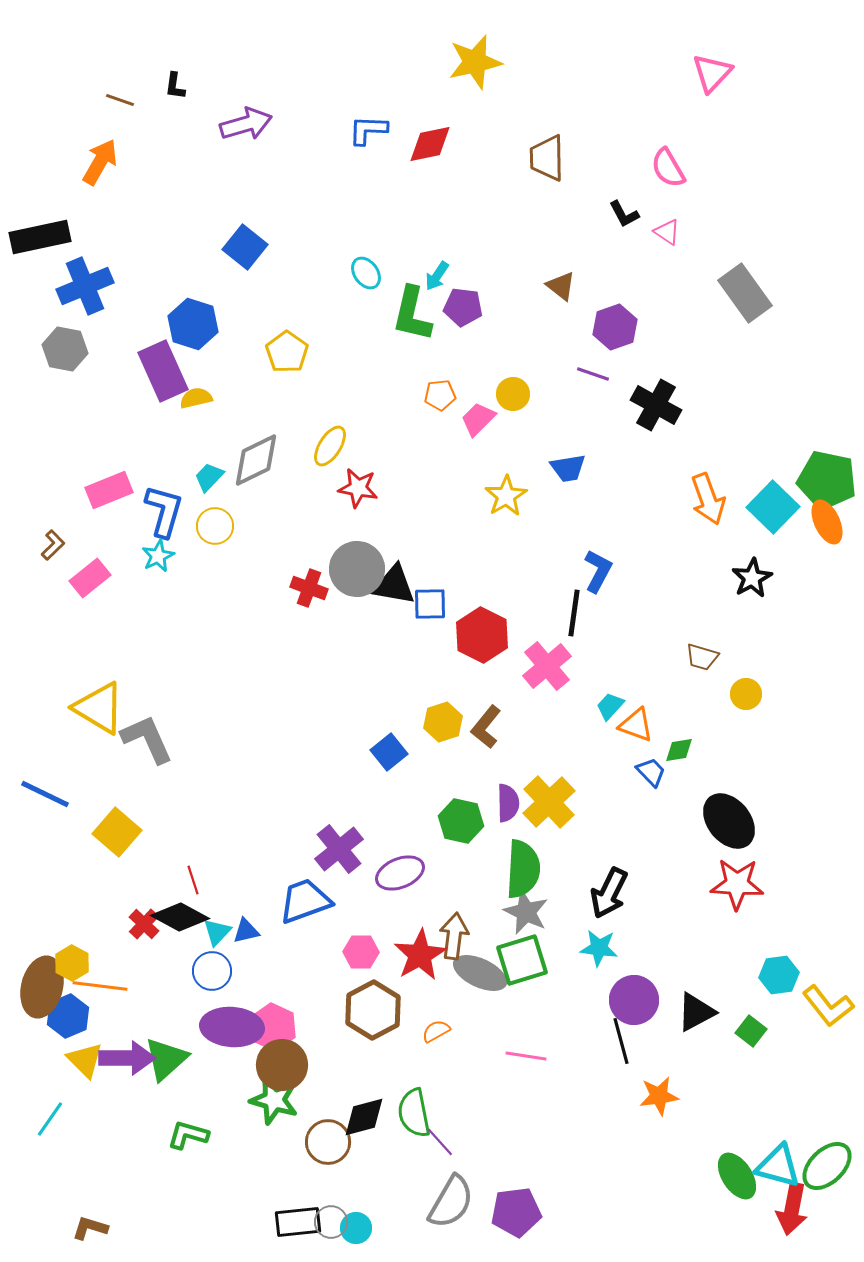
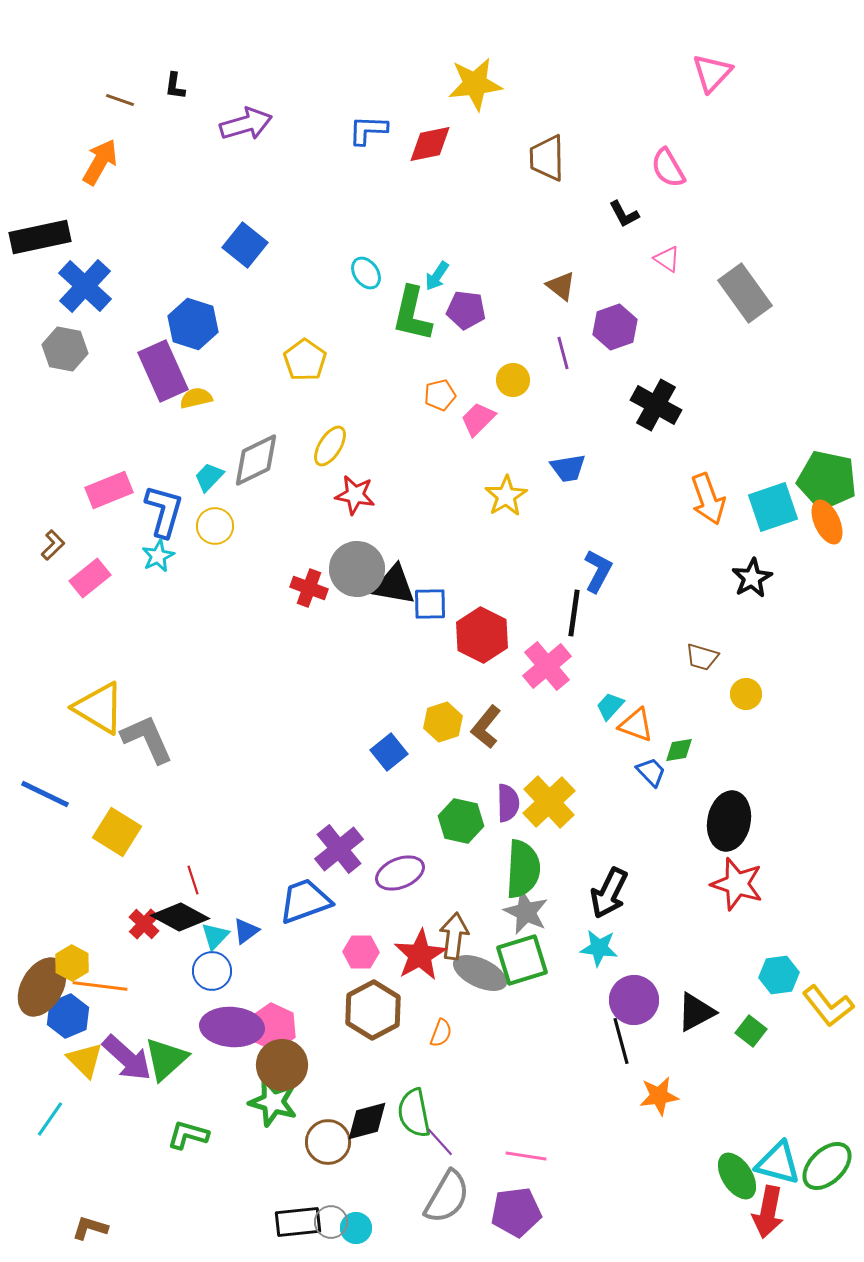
yellow star at (475, 62): moved 22 px down; rotated 6 degrees clockwise
pink triangle at (667, 232): moved 27 px down
blue square at (245, 247): moved 2 px up
blue cross at (85, 286): rotated 24 degrees counterclockwise
purple pentagon at (463, 307): moved 3 px right, 3 px down
yellow pentagon at (287, 352): moved 18 px right, 8 px down
purple line at (593, 374): moved 30 px left, 21 px up; rotated 56 degrees clockwise
yellow circle at (513, 394): moved 14 px up
orange pentagon at (440, 395): rotated 8 degrees counterclockwise
red star at (358, 488): moved 3 px left, 7 px down
cyan square at (773, 507): rotated 27 degrees clockwise
black ellipse at (729, 821): rotated 50 degrees clockwise
yellow square at (117, 832): rotated 9 degrees counterclockwise
red star at (737, 884): rotated 14 degrees clockwise
blue triangle at (246, 931): rotated 24 degrees counterclockwise
cyan triangle at (217, 932): moved 2 px left, 4 px down
brown ellipse at (42, 987): rotated 16 degrees clockwise
orange semicircle at (436, 1031): moved 5 px right, 2 px down; rotated 140 degrees clockwise
pink line at (526, 1056): moved 100 px down
purple arrow at (127, 1058): rotated 42 degrees clockwise
green star at (274, 1100): moved 1 px left, 2 px down
black diamond at (364, 1117): moved 3 px right, 4 px down
cyan triangle at (778, 1166): moved 3 px up
gray semicircle at (451, 1202): moved 4 px left, 5 px up
red arrow at (792, 1209): moved 24 px left, 3 px down
